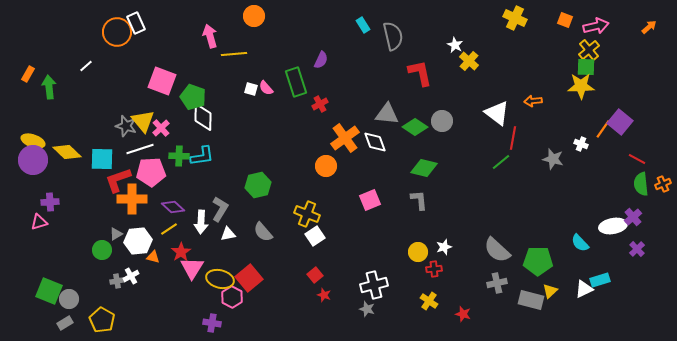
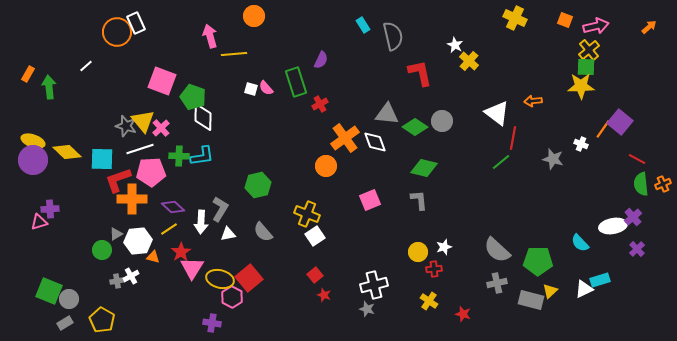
purple cross at (50, 202): moved 7 px down
